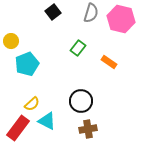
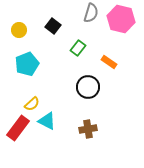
black square: moved 14 px down; rotated 14 degrees counterclockwise
yellow circle: moved 8 px right, 11 px up
black circle: moved 7 px right, 14 px up
